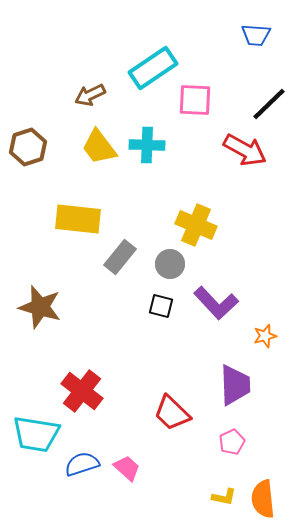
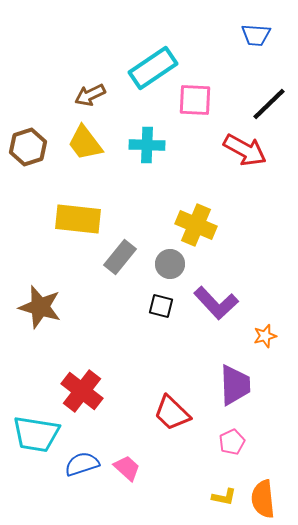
yellow trapezoid: moved 14 px left, 4 px up
